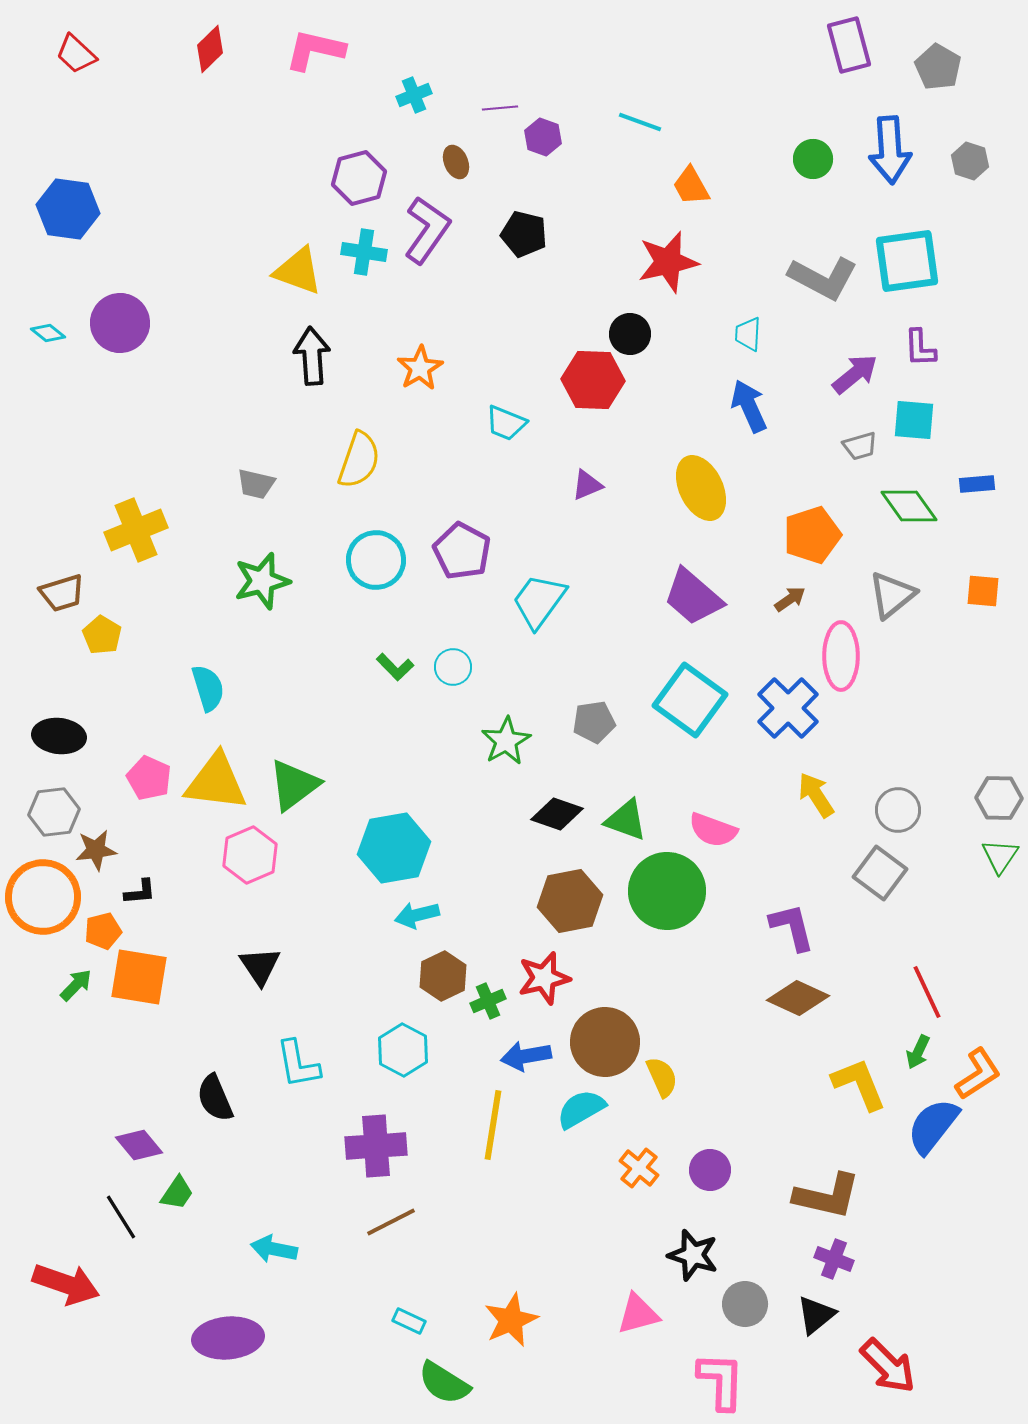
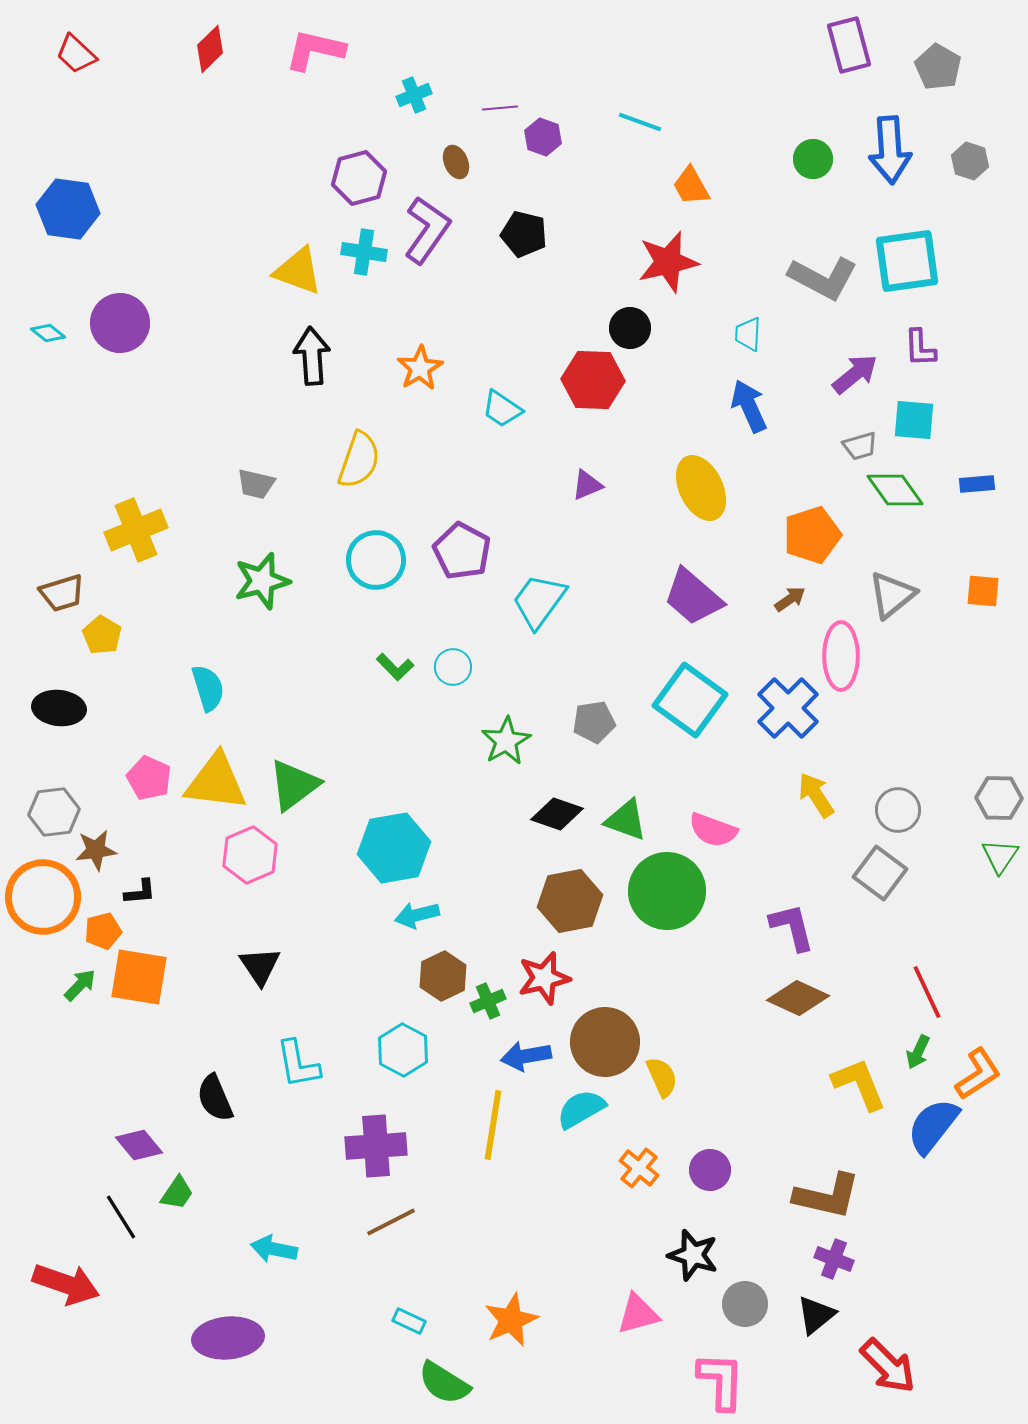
black circle at (630, 334): moved 6 px up
cyan trapezoid at (506, 423): moved 4 px left, 14 px up; rotated 12 degrees clockwise
green diamond at (909, 506): moved 14 px left, 16 px up
black ellipse at (59, 736): moved 28 px up
green arrow at (76, 985): moved 4 px right
